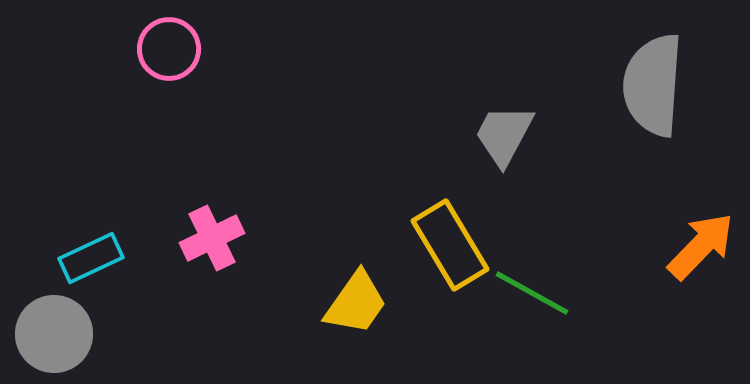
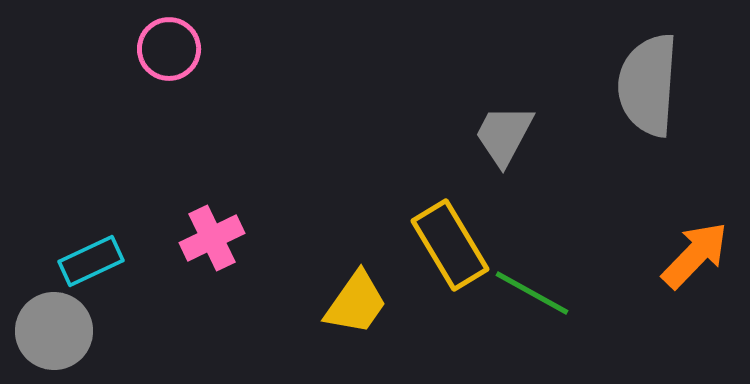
gray semicircle: moved 5 px left
orange arrow: moved 6 px left, 9 px down
cyan rectangle: moved 3 px down
gray circle: moved 3 px up
